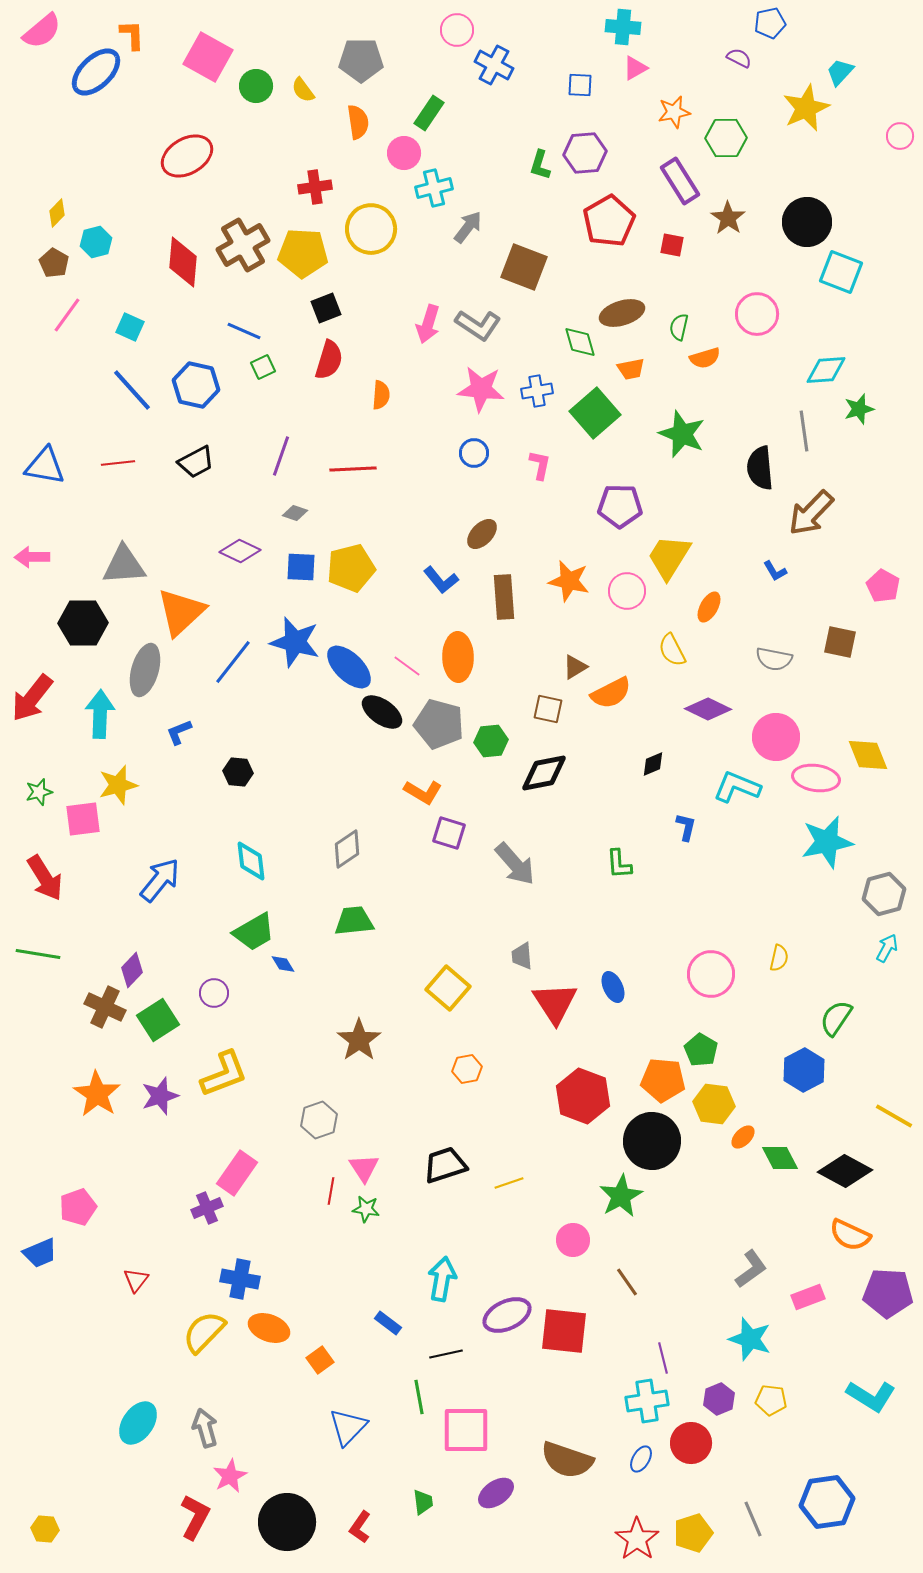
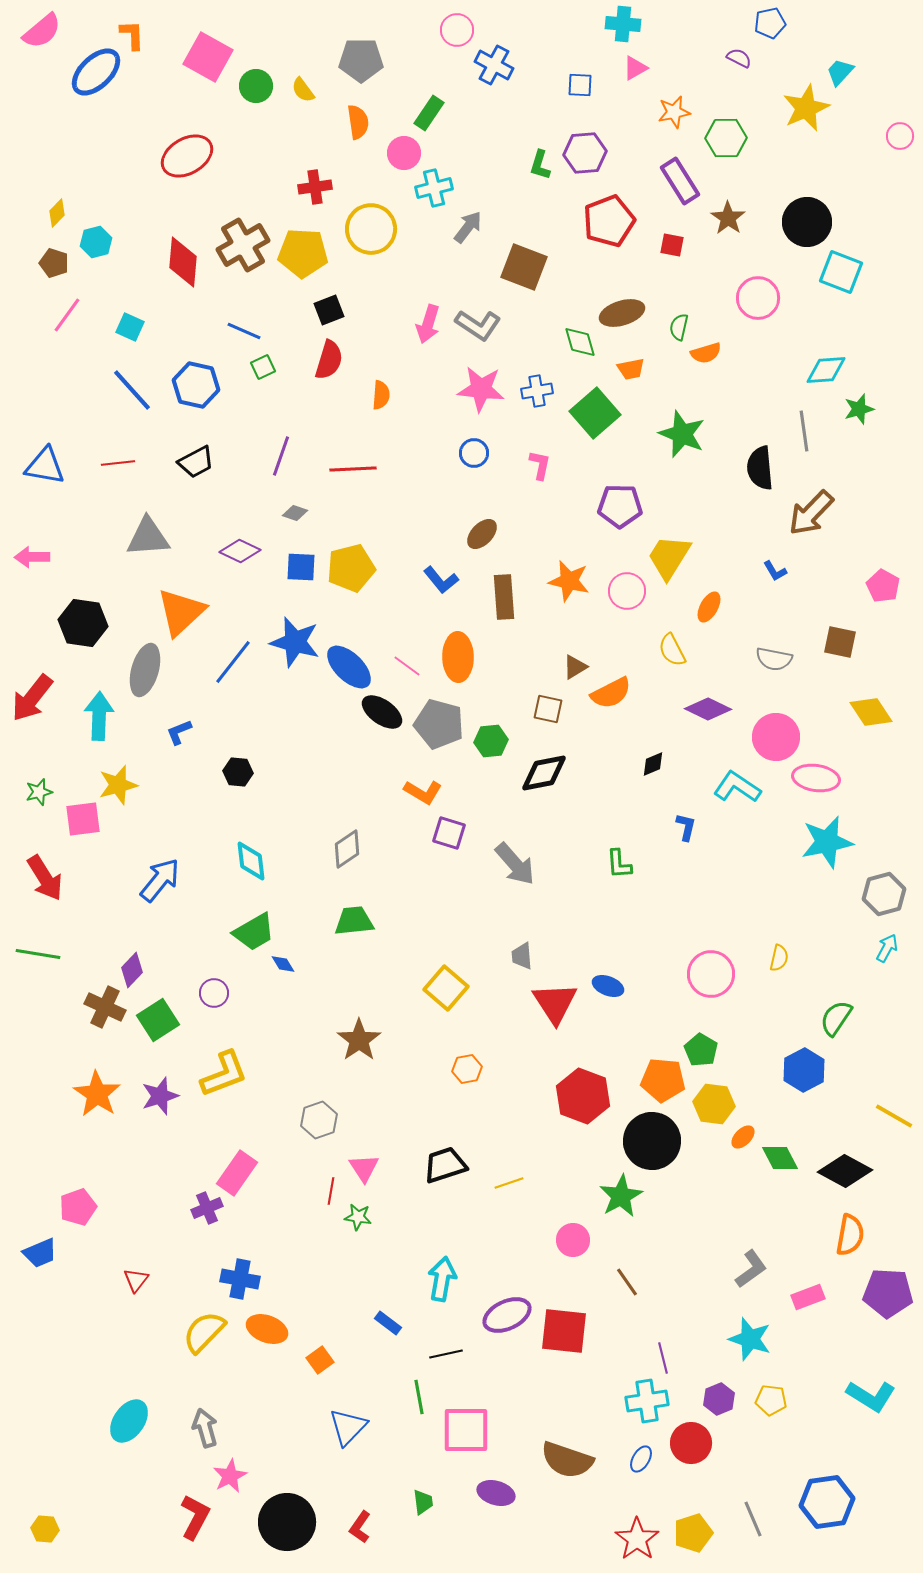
cyan cross at (623, 27): moved 3 px up
red pentagon at (609, 221): rotated 9 degrees clockwise
brown pentagon at (54, 263): rotated 12 degrees counterclockwise
black square at (326, 308): moved 3 px right, 2 px down
pink circle at (757, 314): moved 1 px right, 16 px up
orange semicircle at (705, 358): moved 1 px right, 5 px up
gray triangle at (124, 565): moved 24 px right, 28 px up
black hexagon at (83, 623): rotated 9 degrees clockwise
cyan arrow at (100, 714): moved 1 px left, 2 px down
yellow diamond at (868, 755): moved 3 px right, 43 px up; rotated 12 degrees counterclockwise
cyan L-shape at (737, 787): rotated 12 degrees clockwise
blue ellipse at (613, 987): moved 5 px left, 1 px up; rotated 44 degrees counterclockwise
yellow square at (448, 988): moved 2 px left
green star at (366, 1209): moved 8 px left, 8 px down
orange semicircle at (850, 1235): rotated 105 degrees counterclockwise
orange ellipse at (269, 1328): moved 2 px left, 1 px down
cyan ellipse at (138, 1423): moved 9 px left, 2 px up
purple ellipse at (496, 1493): rotated 51 degrees clockwise
